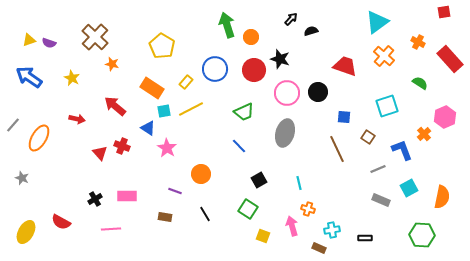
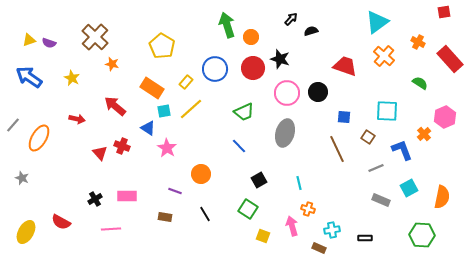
red circle at (254, 70): moved 1 px left, 2 px up
cyan square at (387, 106): moved 5 px down; rotated 20 degrees clockwise
yellow line at (191, 109): rotated 15 degrees counterclockwise
gray line at (378, 169): moved 2 px left, 1 px up
